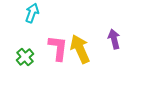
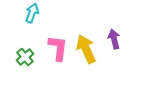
yellow arrow: moved 6 px right
